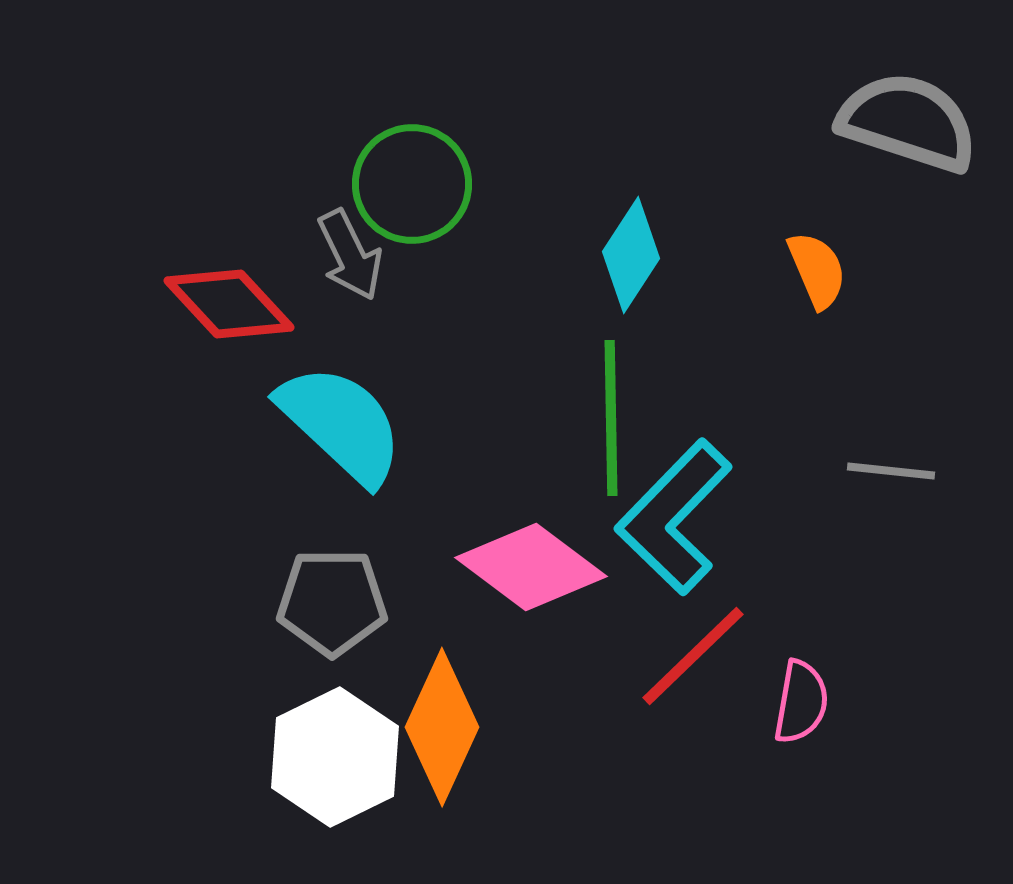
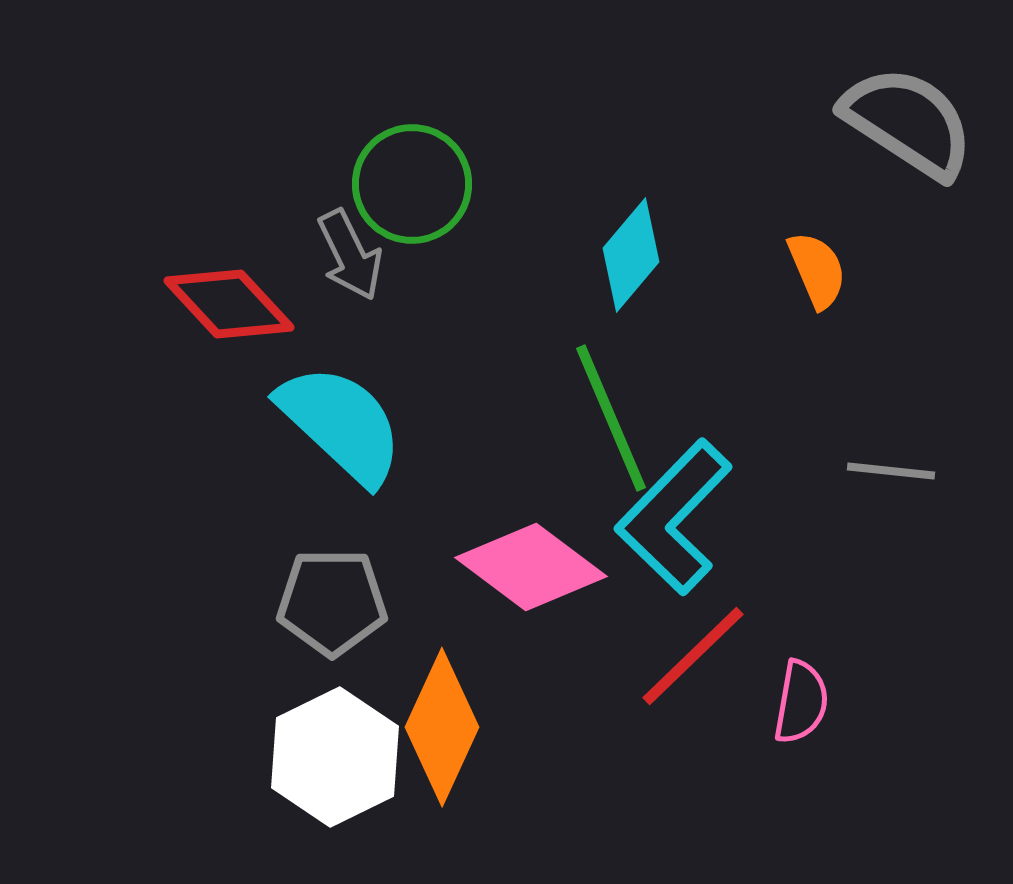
gray semicircle: rotated 15 degrees clockwise
cyan diamond: rotated 7 degrees clockwise
green line: rotated 22 degrees counterclockwise
